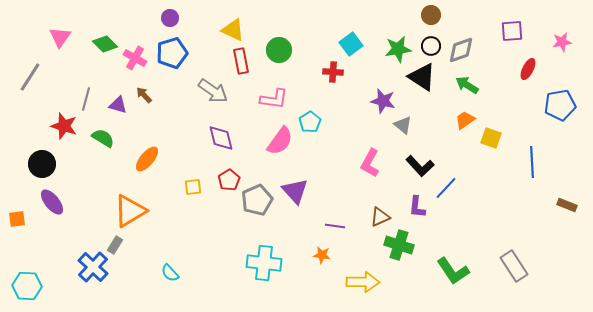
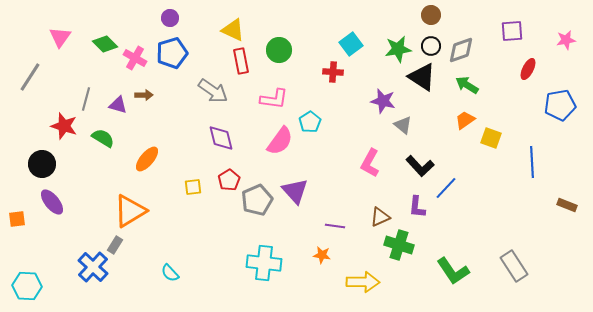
pink star at (562, 42): moved 4 px right, 2 px up
brown arrow at (144, 95): rotated 132 degrees clockwise
